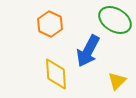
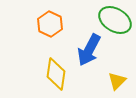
blue arrow: moved 1 px right, 1 px up
yellow diamond: rotated 12 degrees clockwise
